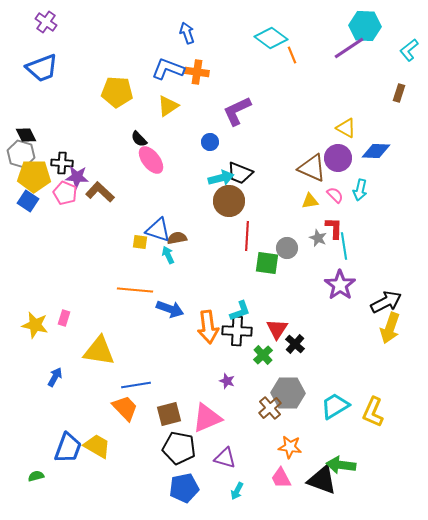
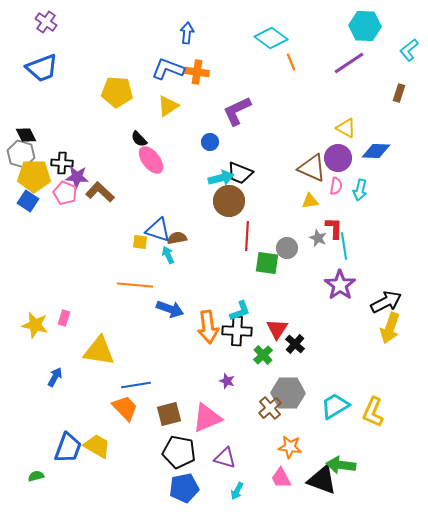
blue arrow at (187, 33): rotated 25 degrees clockwise
purple line at (349, 48): moved 15 px down
orange line at (292, 55): moved 1 px left, 7 px down
pink semicircle at (335, 195): moved 1 px right, 9 px up; rotated 54 degrees clockwise
orange line at (135, 290): moved 5 px up
black pentagon at (179, 448): moved 4 px down
